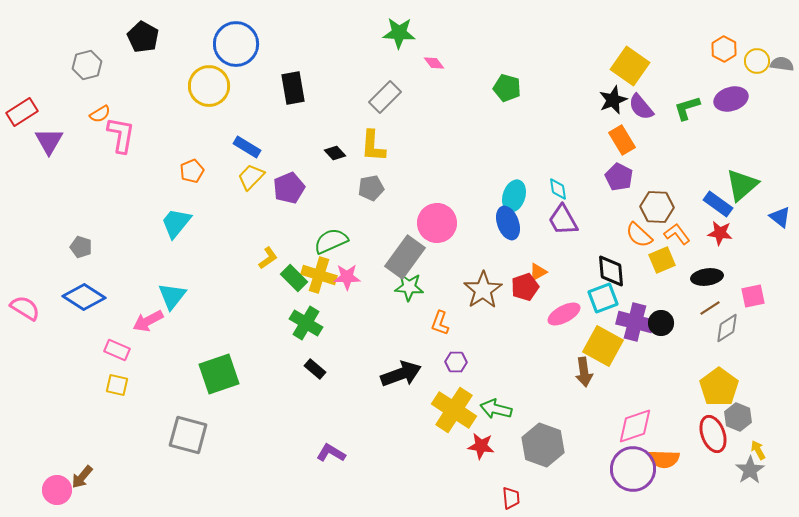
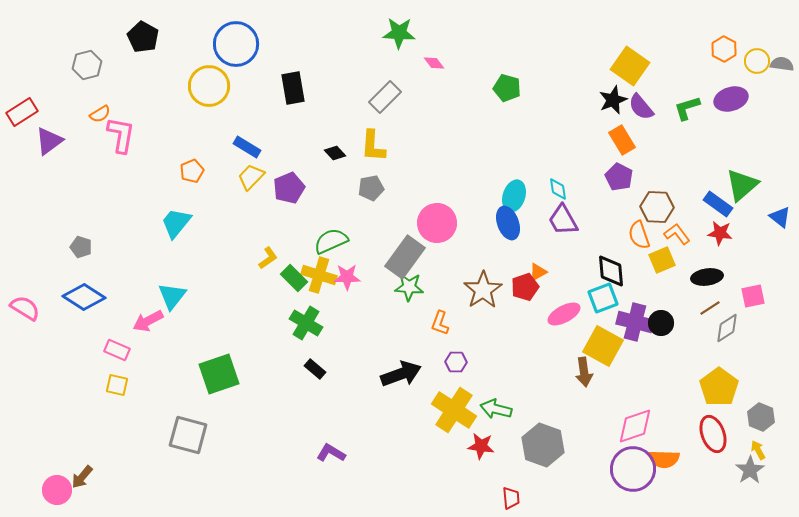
purple triangle at (49, 141): rotated 24 degrees clockwise
orange semicircle at (639, 235): rotated 28 degrees clockwise
gray hexagon at (738, 417): moved 23 px right
